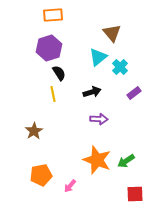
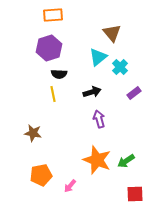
black semicircle: moved 1 px down; rotated 126 degrees clockwise
purple arrow: rotated 108 degrees counterclockwise
brown star: moved 1 px left, 2 px down; rotated 30 degrees counterclockwise
